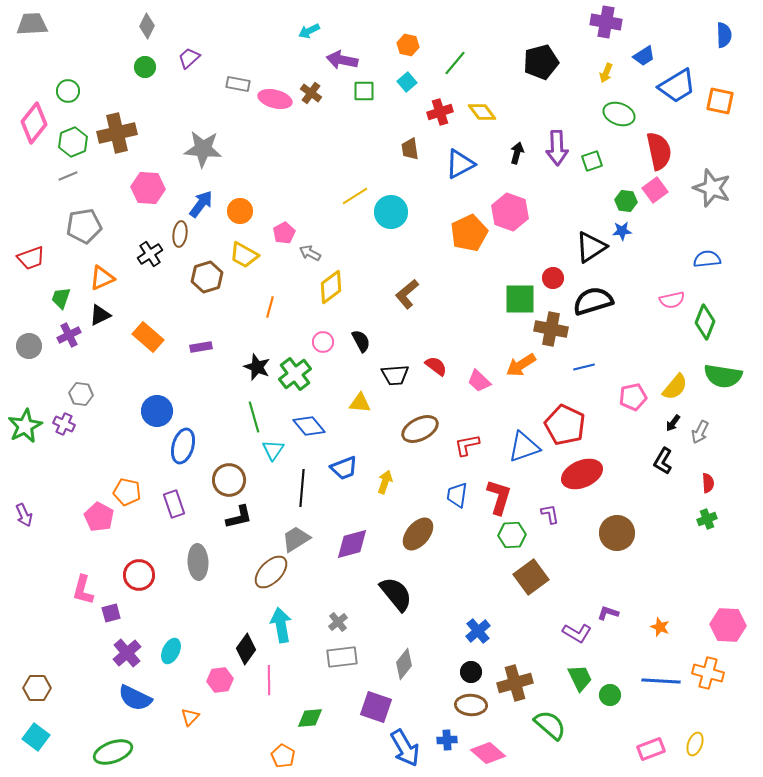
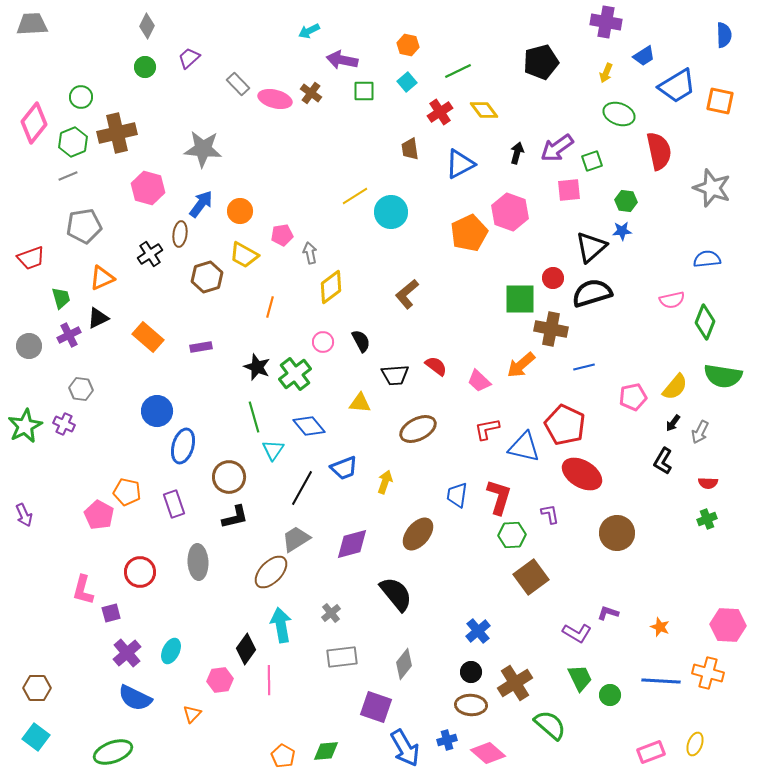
green line at (455, 63): moved 3 px right, 8 px down; rotated 24 degrees clockwise
gray rectangle at (238, 84): rotated 35 degrees clockwise
green circle at (68, 91): moved 13 px right, 6 px down
red cross at (440, 112): rotated 15 degrees counterclockwise
yellow diamond at (482, 112): moved 2 px right, 2 px up
purple arrow at (557, 148): rotated 56 degrees clockwise
pink hexagon at (148, 188): rotated 12 degrees clockwise
pink square at (655, 190): moved 86 px left; rotated 30 degrees clockwise
pink pentagon at (284, 233): moved 2 px left, 2 px down; rotated 20 degrees clockwise
black triangle at (591, 247): rotated 8 degrees counterclockwise
gray arrow at (310, 253): rotated 50 degrees clockwise
green trapezoid at (61, 298): rotated 145 degrees clockwise
black semicircle at (593, 301): moved 1 px left, 8 px up
black triangle at (100, 315): moved 2 px left, 3 px down
orange arrow at (521, 365): rotated 8 degrees counterclockwise
gray hexagon at (81, 394): moved 5 px up
brown ellipse at (420, 429): moved 2 px left
red L-shape at (467, 445): moved 20 px right, 16 px up
blue triangle at (524, 447): rotated 32 degrees clockwise
red ellipse at (582, 474): rotated 54 degrees clockwise
brown circle at (229, 480): moved 3 px up
red semicircle at (708, 483): rotated 96 degrees clockwise
black line at (302, 488): rotated 24 degrees clockwise
pink pentagon at (99, 517): moved 2 px up
black L-shape at (239, 517): moved 4 px left
red circle at (139, 575): moved 1 px right, 3 px up
gray cross at (338, 622): moved 7 px left, 9 px up
brown cross at (515, 683): rotated 16 degrees counterclockwise
orange triangle at (190, 717): moved 2 px right, 3 px up
green diamond at (310, 718): moved 16 px right, 33 px down
blue cross at (447, 740): rotated 12 degrees counterclockwise
pink rectangle at (651, 749): moved 3 px down
